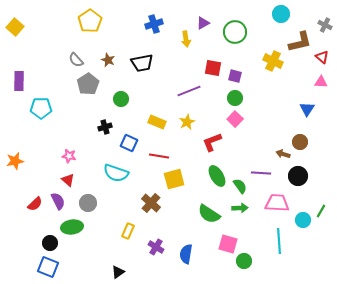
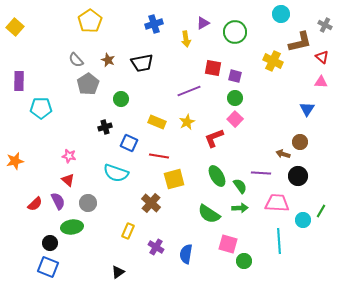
red L-shape at (212, 142): moved 2 px right, 4 px up
